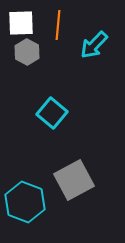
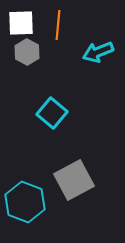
cyan arrow: moved 4 px right, 7 px down; rotated 24 degrees clockwise
